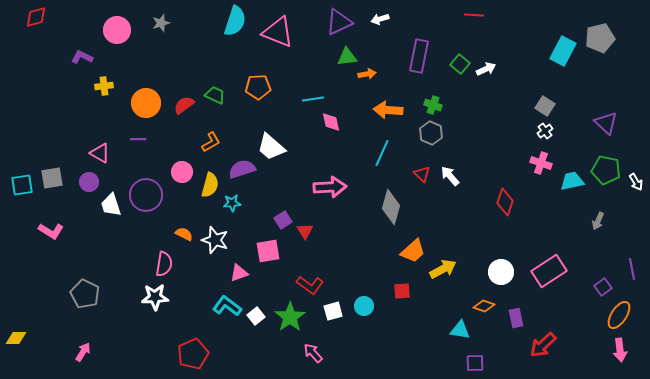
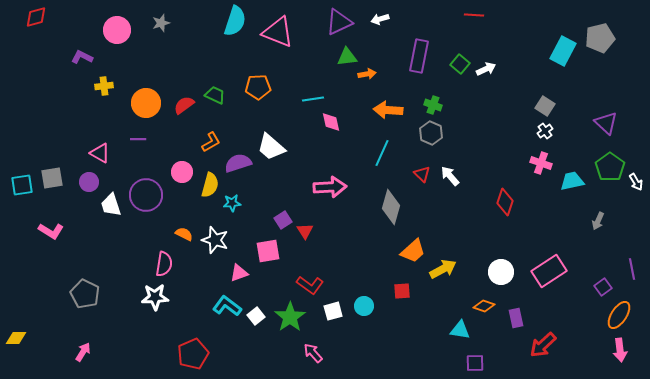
purple semicircle at (242, 169): moved 4 px left, 6 px up
green pentagon at (606, 170): moved 4 px right, 3 px up; rotated 24 degrees clockwise
